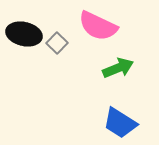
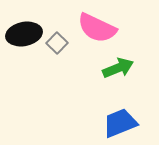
pink semicircle: moved 1 px left, 2 px down
black ellipse: rotated 24 degrees counterclockwise
blue trapezoid: rotated 126 degrees clockwise
